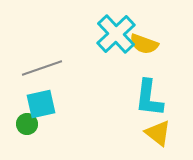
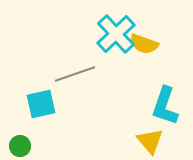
gray line: moved 33 px right, 6 px down
cyan L-shape: moved 16 px right, 8 px down; rotated 12 degrees clockwise
green circle: moved 7 px left, 22 px down
yellow triangle: moved 8 px left, 8 px down; rotated 12 degrees clockwise
